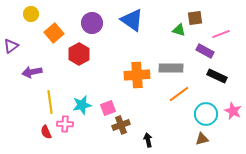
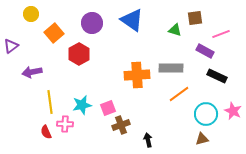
green triangle: moved 4 px left
